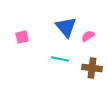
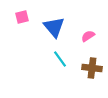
blue triangle: moved 12 px left
pink square: moved 20 px up
cyan line: rotated 42 degrees clockwise
